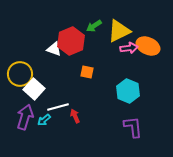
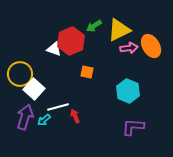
yellow triangle: moved 1 px up
orange ellipse: moved 3 px right; rotated 35 degrees clockwise
purple L-shape: rotated 80 degrees counterclockwise
